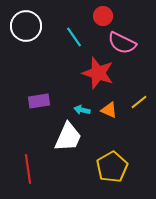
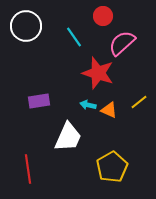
pink semicircle: rotated 112 degrees clockwise
cyan arrow: moved 6 px right, 5 px up
